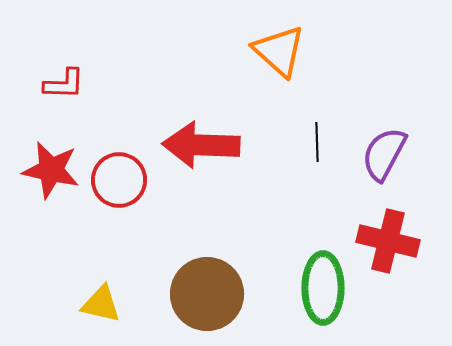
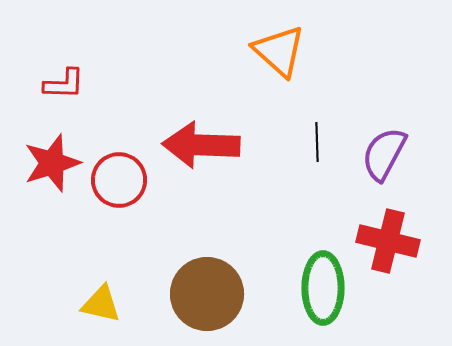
red star: moved 1 px right, 7 px up; rotated 30 degrees counterclockwise
